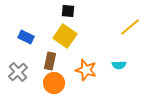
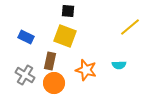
yellow square: rotated 15 degrees counterclockwise
gray cross: moved 7 px right, 3 px down; rotated 18 degrees counterclockwise
